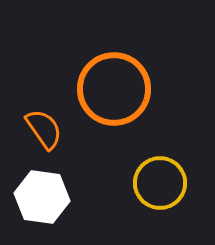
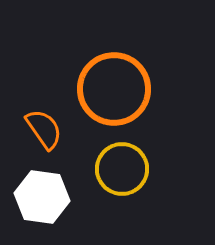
yellow circle: moved 38 px left, 14 px up
